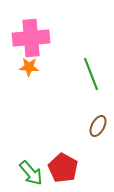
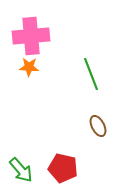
pink cross: moved 2 px up
brown ellipse: rotated 55 degrees counterclockwise
red pentagon: rotated 16 degrees counterclockwise
green arrow: moved 10 px left, 3 px up
